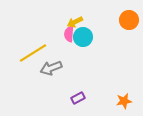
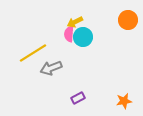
orange circle: moved 1 px left
